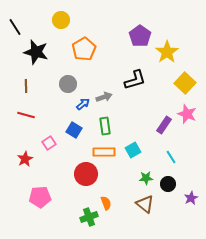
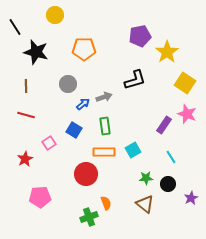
yellow circle: moved 6 px left, 5 px up
purple pentagon: rotated 25 degrees clockwise
orange pentagon: rotated 30 degrees clockwise
yellow square: rotated 10 degrees counterclockwise
